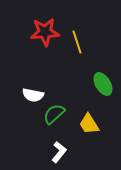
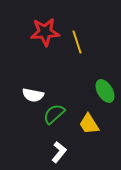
green ellipse: moved 2 px right, 7 px down
